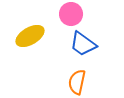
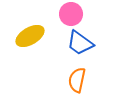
blue trapezoid: moved 3 px left, 1 px up
orange semicircle: moved 2 px up
